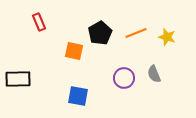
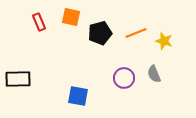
black pentagon: rotated 15 degrees clockwise
yellow star: moved 3 px left, 4 px down
orange square: moved 3 px left, 34 px up
